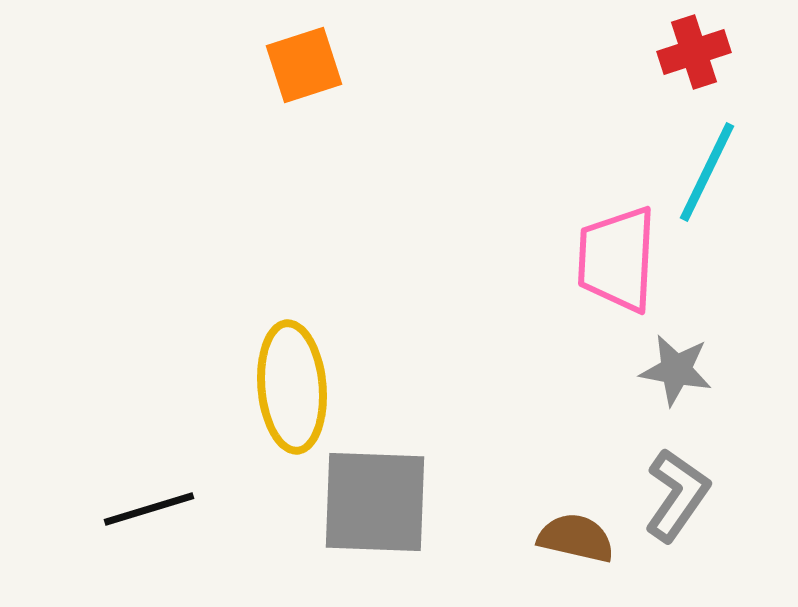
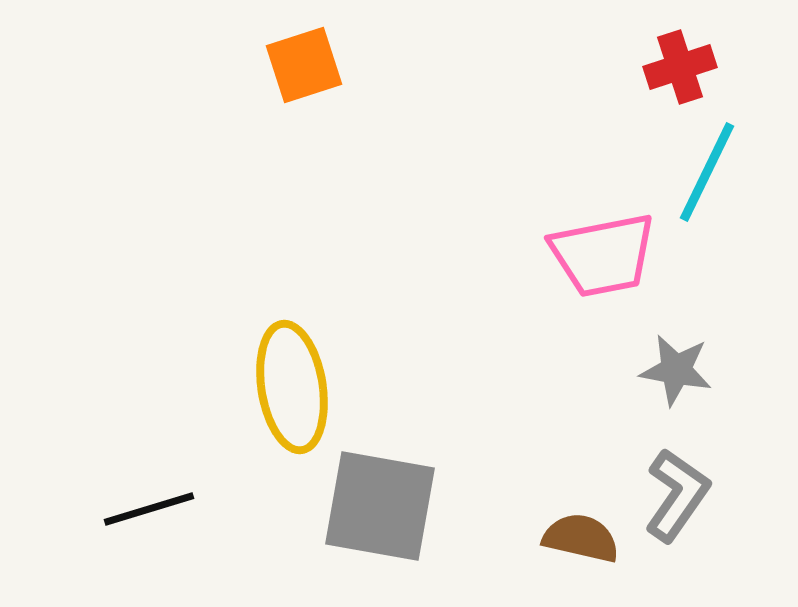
red cross: moved 14 px left, 15 px down
pink trapezoid: moved 14 px left, 4 px up; rotated 104 degrees counterclockwise
yellow ellipse: rotated 4 degrees counterclockwise
gray square: moved 5 px right, 4 px down; rotated 8 degrees clockwise
brown semicircle: moved 5 px right
